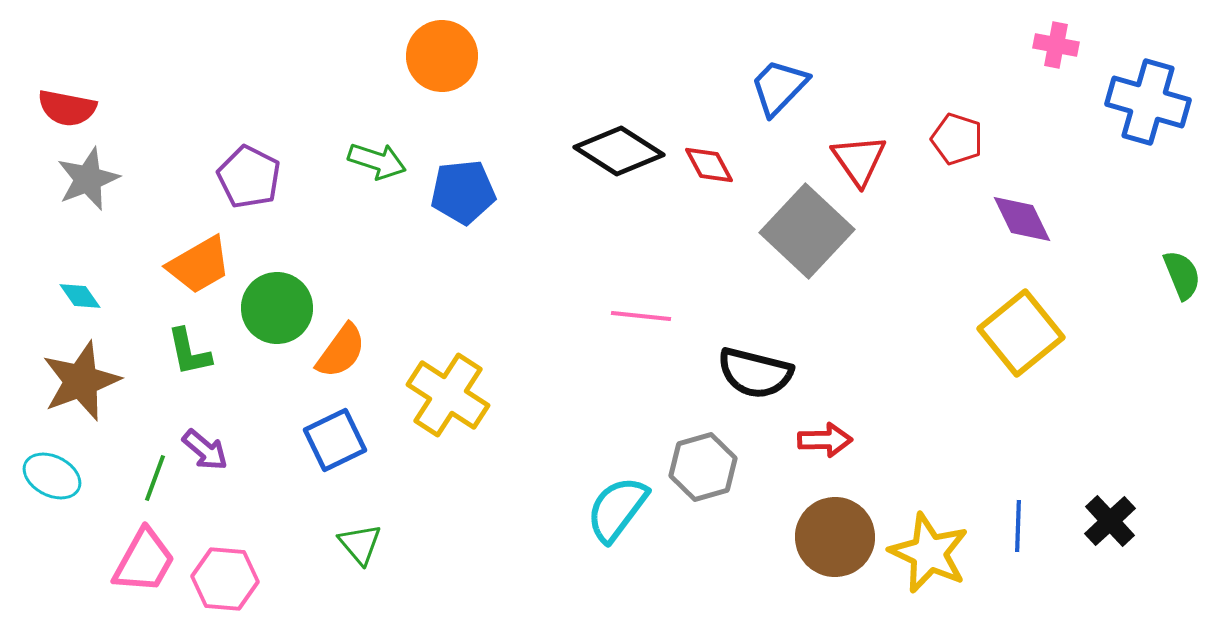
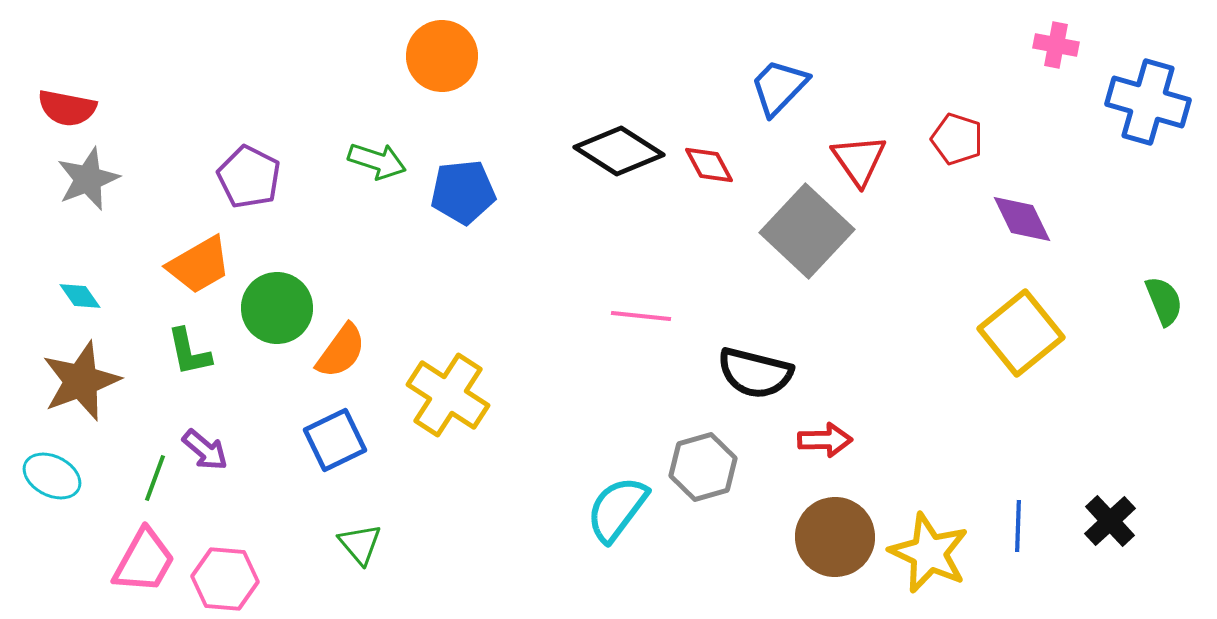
green semicircle: moved 18 px left, 26 px down
